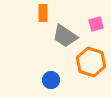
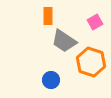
orange rectangle: moved 5 px right, 3 px down
pink square: moved 1 px left, 2 px up; rotated 14 degrees counterclockwise
gray trapezoid: moved 1 px left, 5 px down
